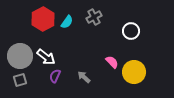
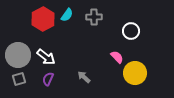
gray cross: rotated 28 degrees clockwise
cyan semicircle: moved 7 px up
gray circle: moved 2 px left, 1 px up
pink semicircle: moved 5 px right, 5 px up
yellow circle: moved 1 px right, 1 px down
purple semicircle: moved 7 px left, 3 px down
gray square: moved 1 px left, 1 px up
